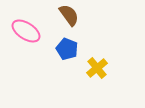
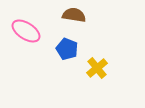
brown semicircle: moved 5 px right; rotated 45 degrees counterclockwise
